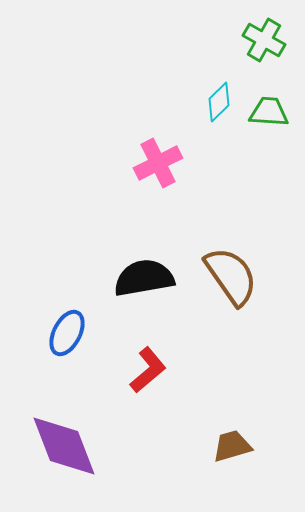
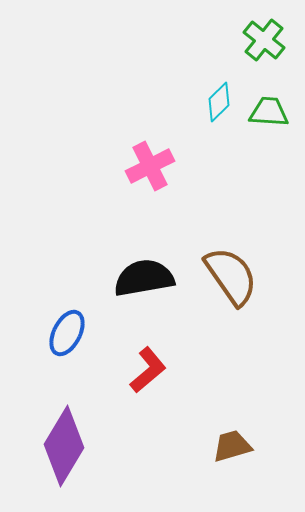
green cross: rotated 9 degrees clockwise
pink cross: moved 8 px left, 3 px down
purple diamond: rotated 52 degrees clockwise
